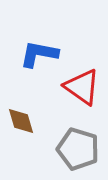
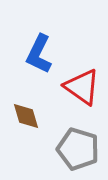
blue L-shape: rotated 75 degrees counterclockwise
brown diamond: moved 5 px right, 5 px up
